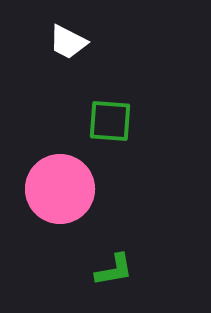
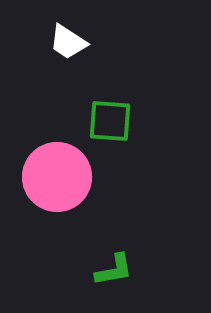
white trapezoid: rotated 6 degrees clockwise
pink circle: moved 3 px left, 12 px up
